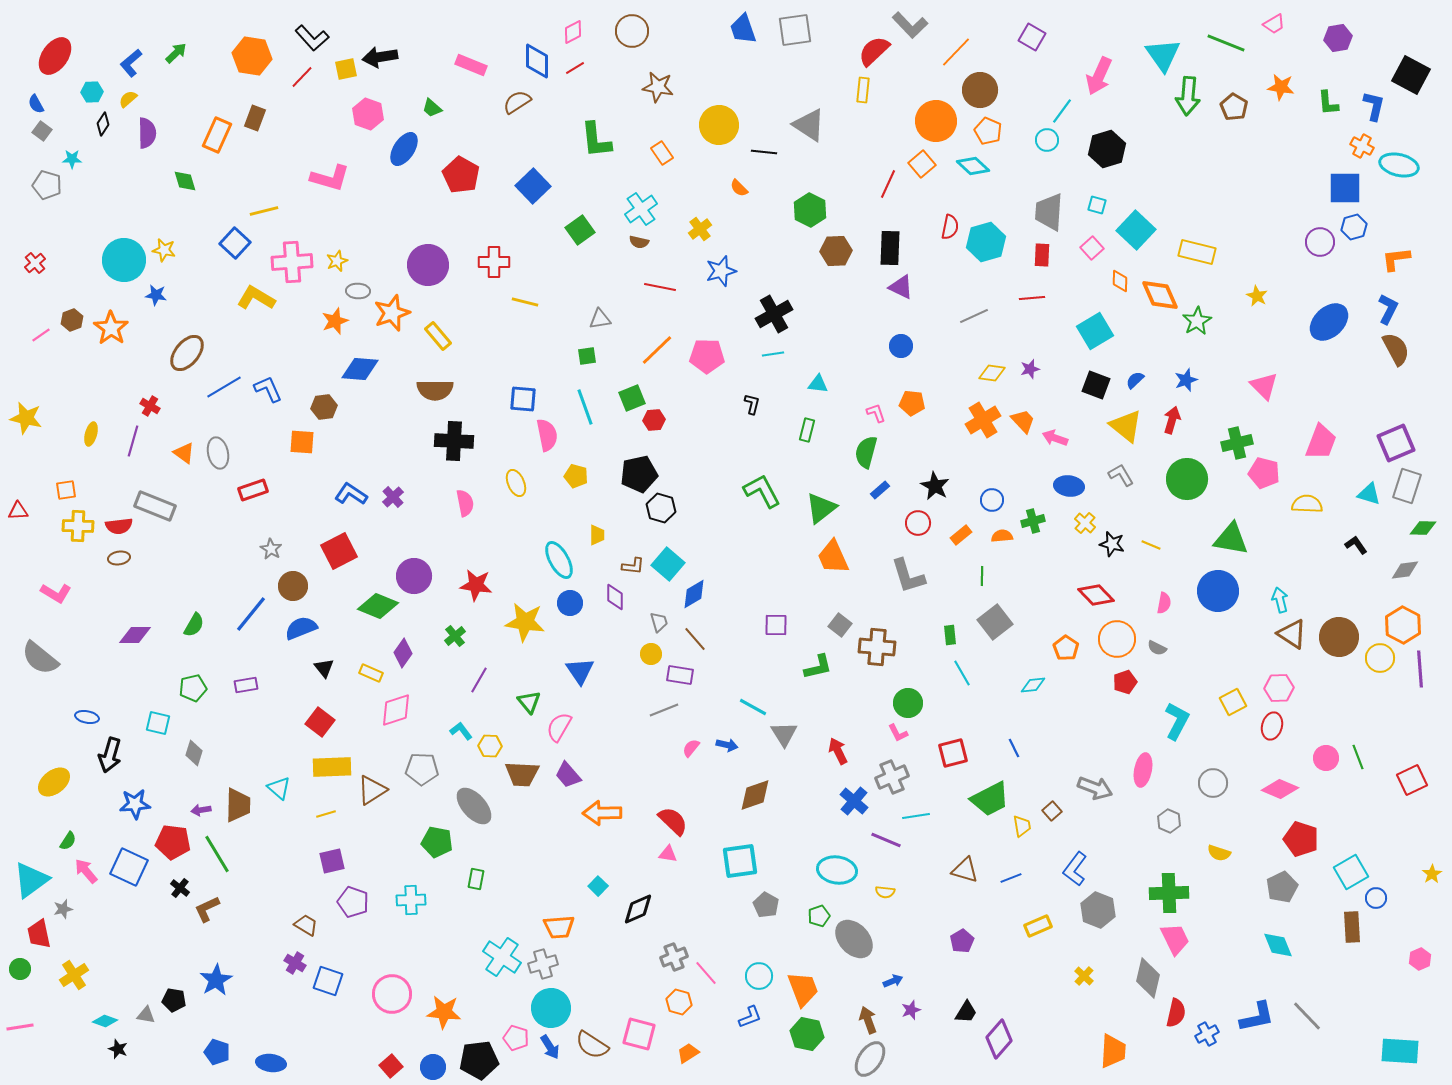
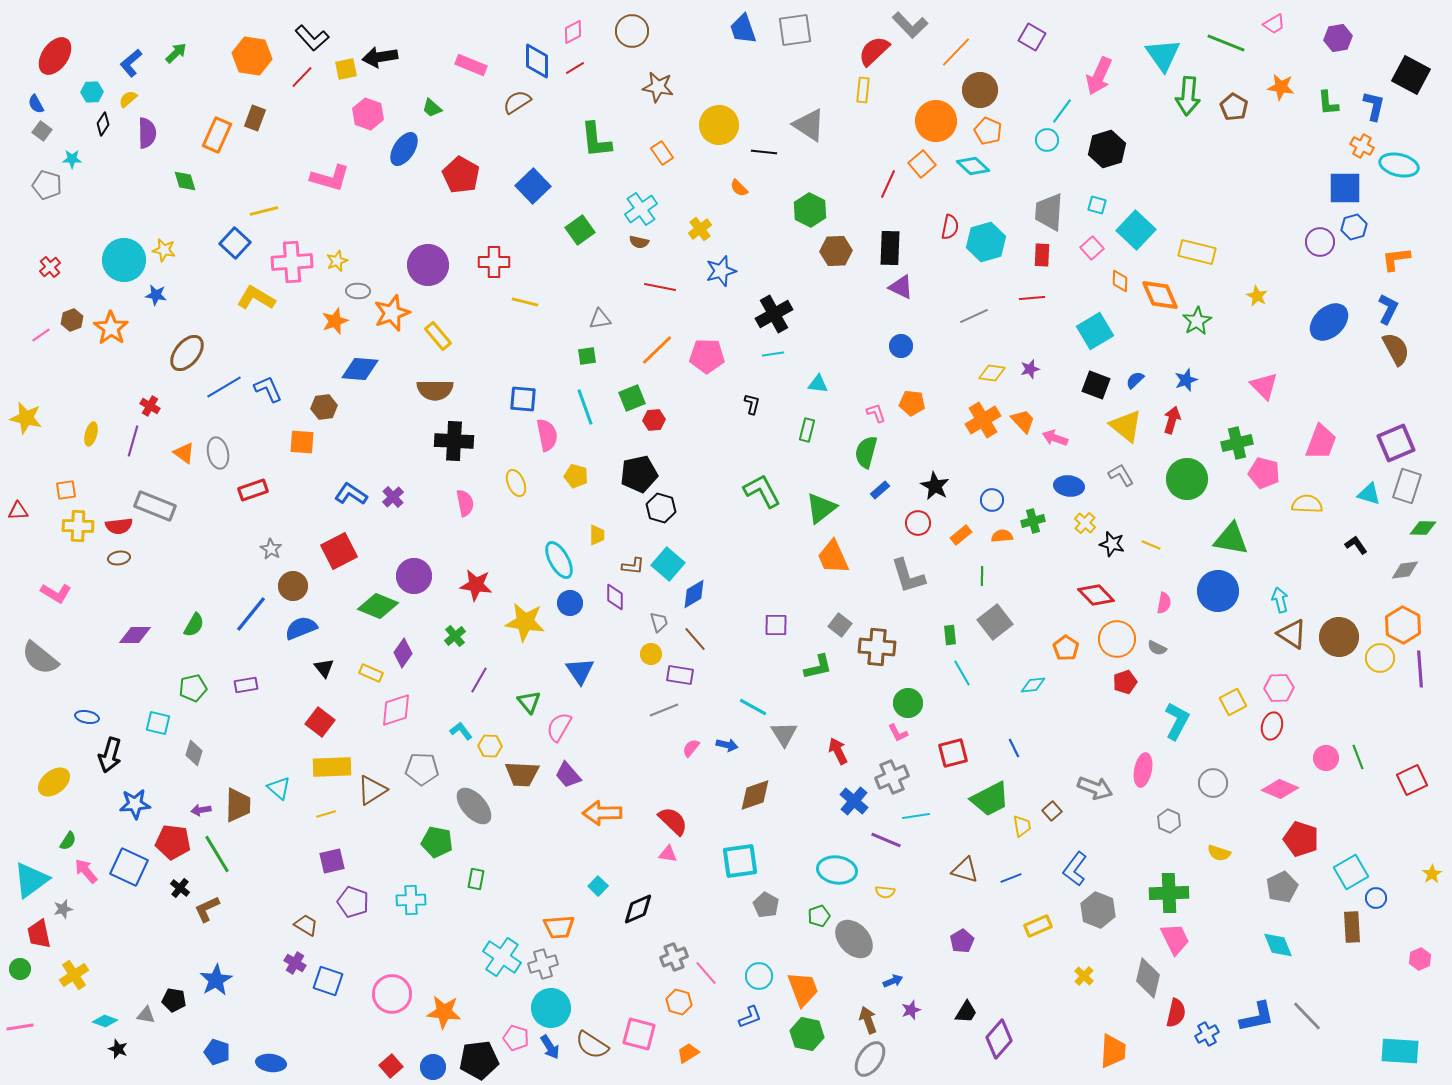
red cross at (35, 263): moved 15 px right, 4 px down
